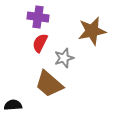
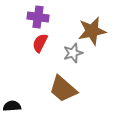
gray star: moved 9 px right, 5 px up
brown trapezoid: moved 14 px right, 5 px down
black semicircle: moved 1 px left, 1 px down
